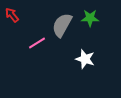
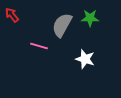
pink line: moved 2 px right, 3 px down; rotated 48 degrees clockwise
